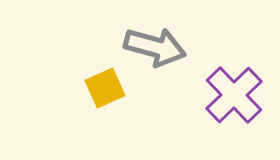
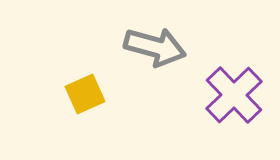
yellow square: moved 20 px left, 6 px down
